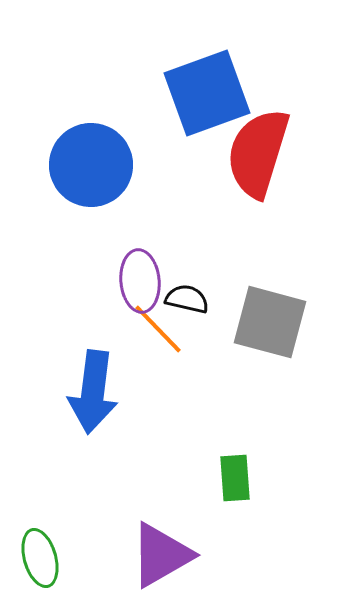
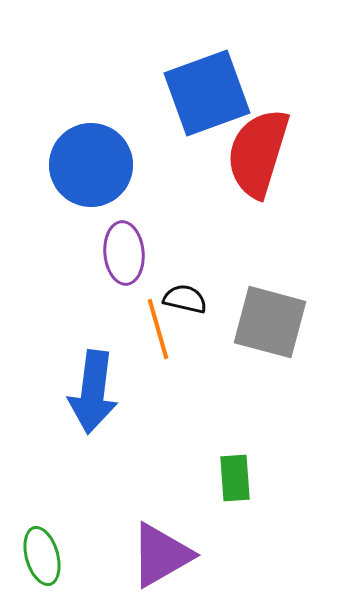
purple ellipse: moved 16 px left, 28 px up
black semicircle: moved 2 px left
orange line: rotated 28 degrees clockwise
green ellipse: moved 2 px right, 2 px up
